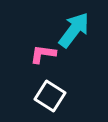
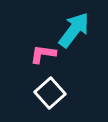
white square: moved 3 px up; rotated 16 degrees clockwise
